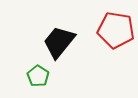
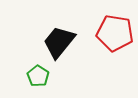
red pentagon: moved 1 px left, 3 px down
